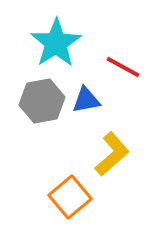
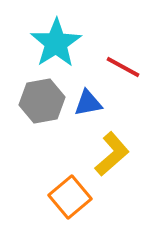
blue triangle: moved 2 px right, 3 px down
